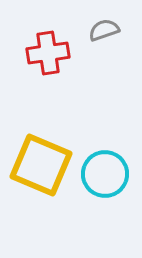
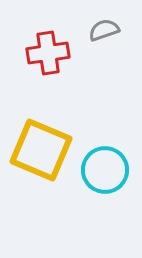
yellow square: moved 15 px up
cyan circle: moved 4 px up
